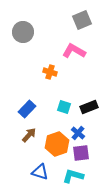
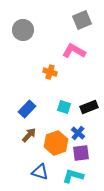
gray circle: moved 2 px up
orange hexagon: moved 1 px left, 1 px up
